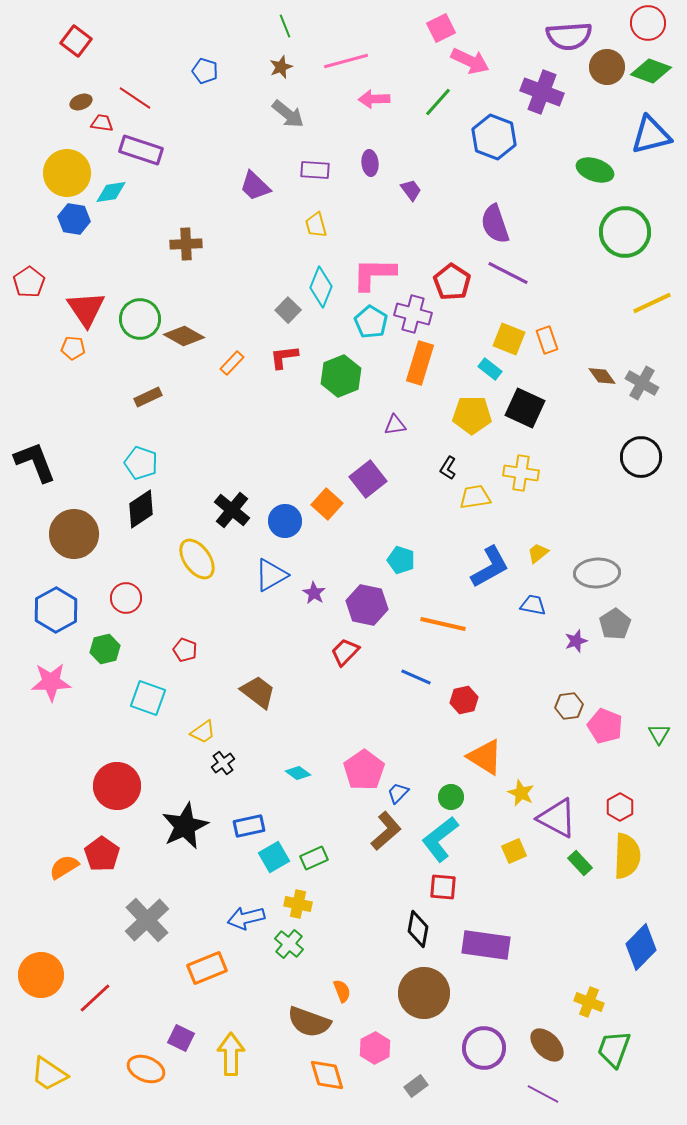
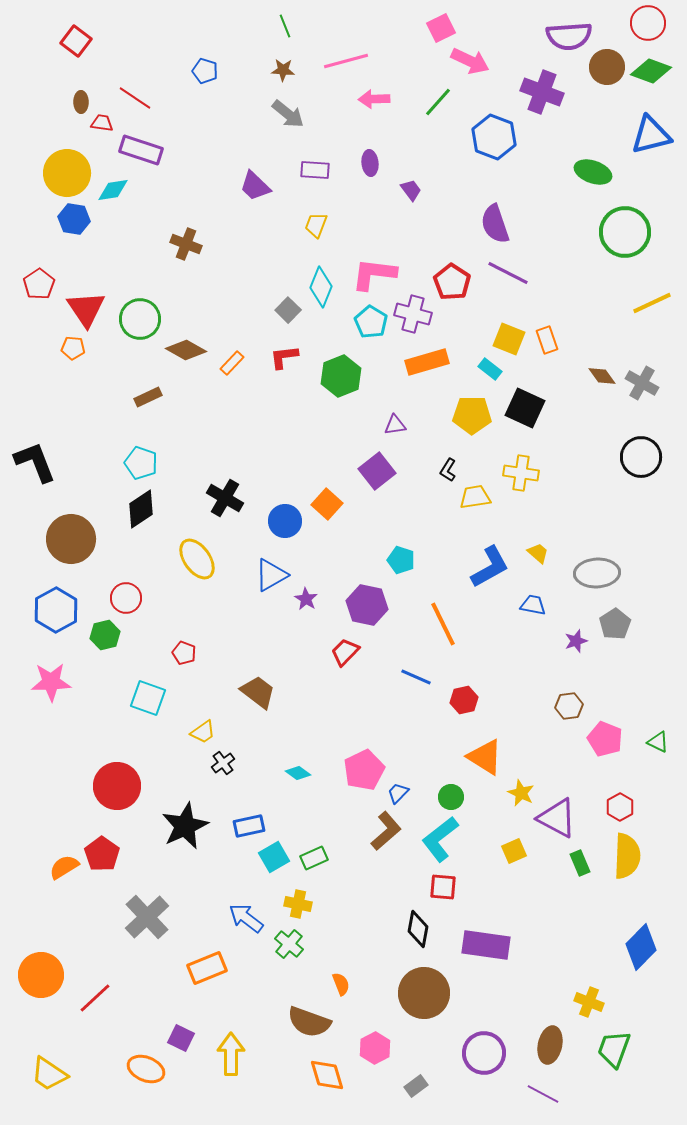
brown star at (281, 67): moved 2 px right, 3 px down; rotated 25 degrees clockwise
brown ellipse at (81, 102): rotated 70 degrees counterclockwise
green ellipse at (595, 170): moved 2 px left, 2 px down
cyan diamond at (111, 192): moved 2 px right, 2 px up
yellow trapezoid at (316, 225): rotated 36 degrees clockwise
brown cross at (186, 244): rotated 24 degrees clockwise
pink L-shape at (374, 274): rotated 6 degrees clockwise
red pentagon at (29, 282): moved 10 px right, 2 px down
brown diamond at (184, 336): moved 2 px right, 14 px down
orange rectangle at (420, 363): moved 7 px right, 1 px up; rotated 57 degrees clockwise
black L-shape at (448, 468): moved 2 px down
purple square at (368, 479): moved 9 px right, 8 px up
black cross at (232, 510): moved 7 px left, 12 px up; rotated 9 degrees counterclockwise
brown circle at (74, 534): moved 3 px left, 5 px down
yellow trapezoid at (538, 553): rotated 80 degrees clockwise
purple star at (314, 593): moved 8 px left, 6 px down
orange line at (443, 624): rotated 51 degrees clockwise
green hexagon at (105, 649): moved 14 px up
red pentagon at (185, 650): moved 1 px left, 3 px down
pink pentagon at (605, 726): moved 13 px down
green triangle at (659, 734): moved 1 px left, 8 px down; rotated 35 degrees counterclockwise
pink pentagon at (364, 770): rotated 9 degrees clockwise
green rectangle at (580, 863): rotated 20 degrees clockwise
blue arrow at (246, 918): rotated 51 degrees clockwise
gray cross at (147, 920): moved 3 px up
orange semicircle at (342, 991): moved 1 px left, 7 px up
brown ellipse at (547, 1045): moved 3 px right; rotated 57 degrees clockwise
purple circle at (484, 1048): moved 5 px down
